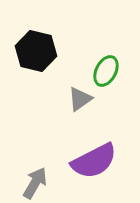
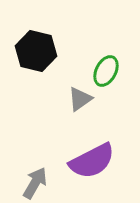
purple semicircle: moved 2 px left
